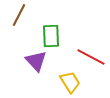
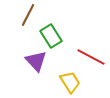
brown line: moved 9 px right
green rectangle: rotated 30 degrees counterclockwise
